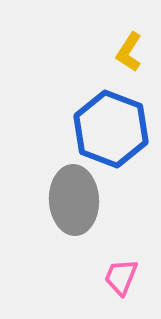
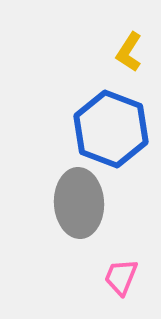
gray ellipse: moved 5 px right, 3 px down
